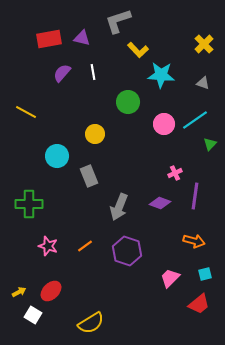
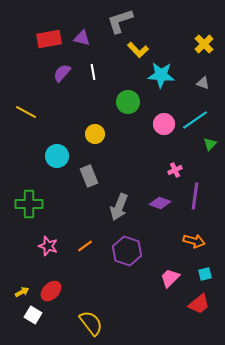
gray L-shape: moved 2 px right
pink cross: moved 3 px up
yellow arrow: moved 3 px right
yellow semicircle: rotated 96 degrees counterclockwise
